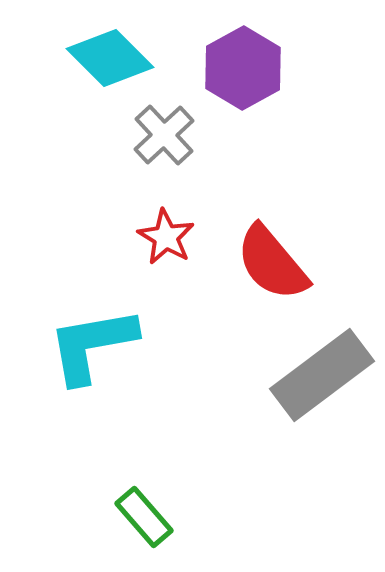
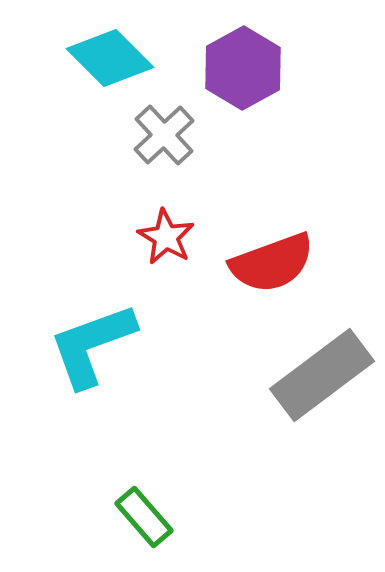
red semicircle: rotated 70 degrees counterclockwise
cyan L-shape: rotated 10 degrees counterclockwise
